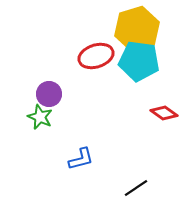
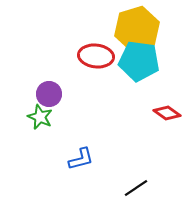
red ellipse: rotated 24 degrees clockwise
red diamond: moved 3 px right
